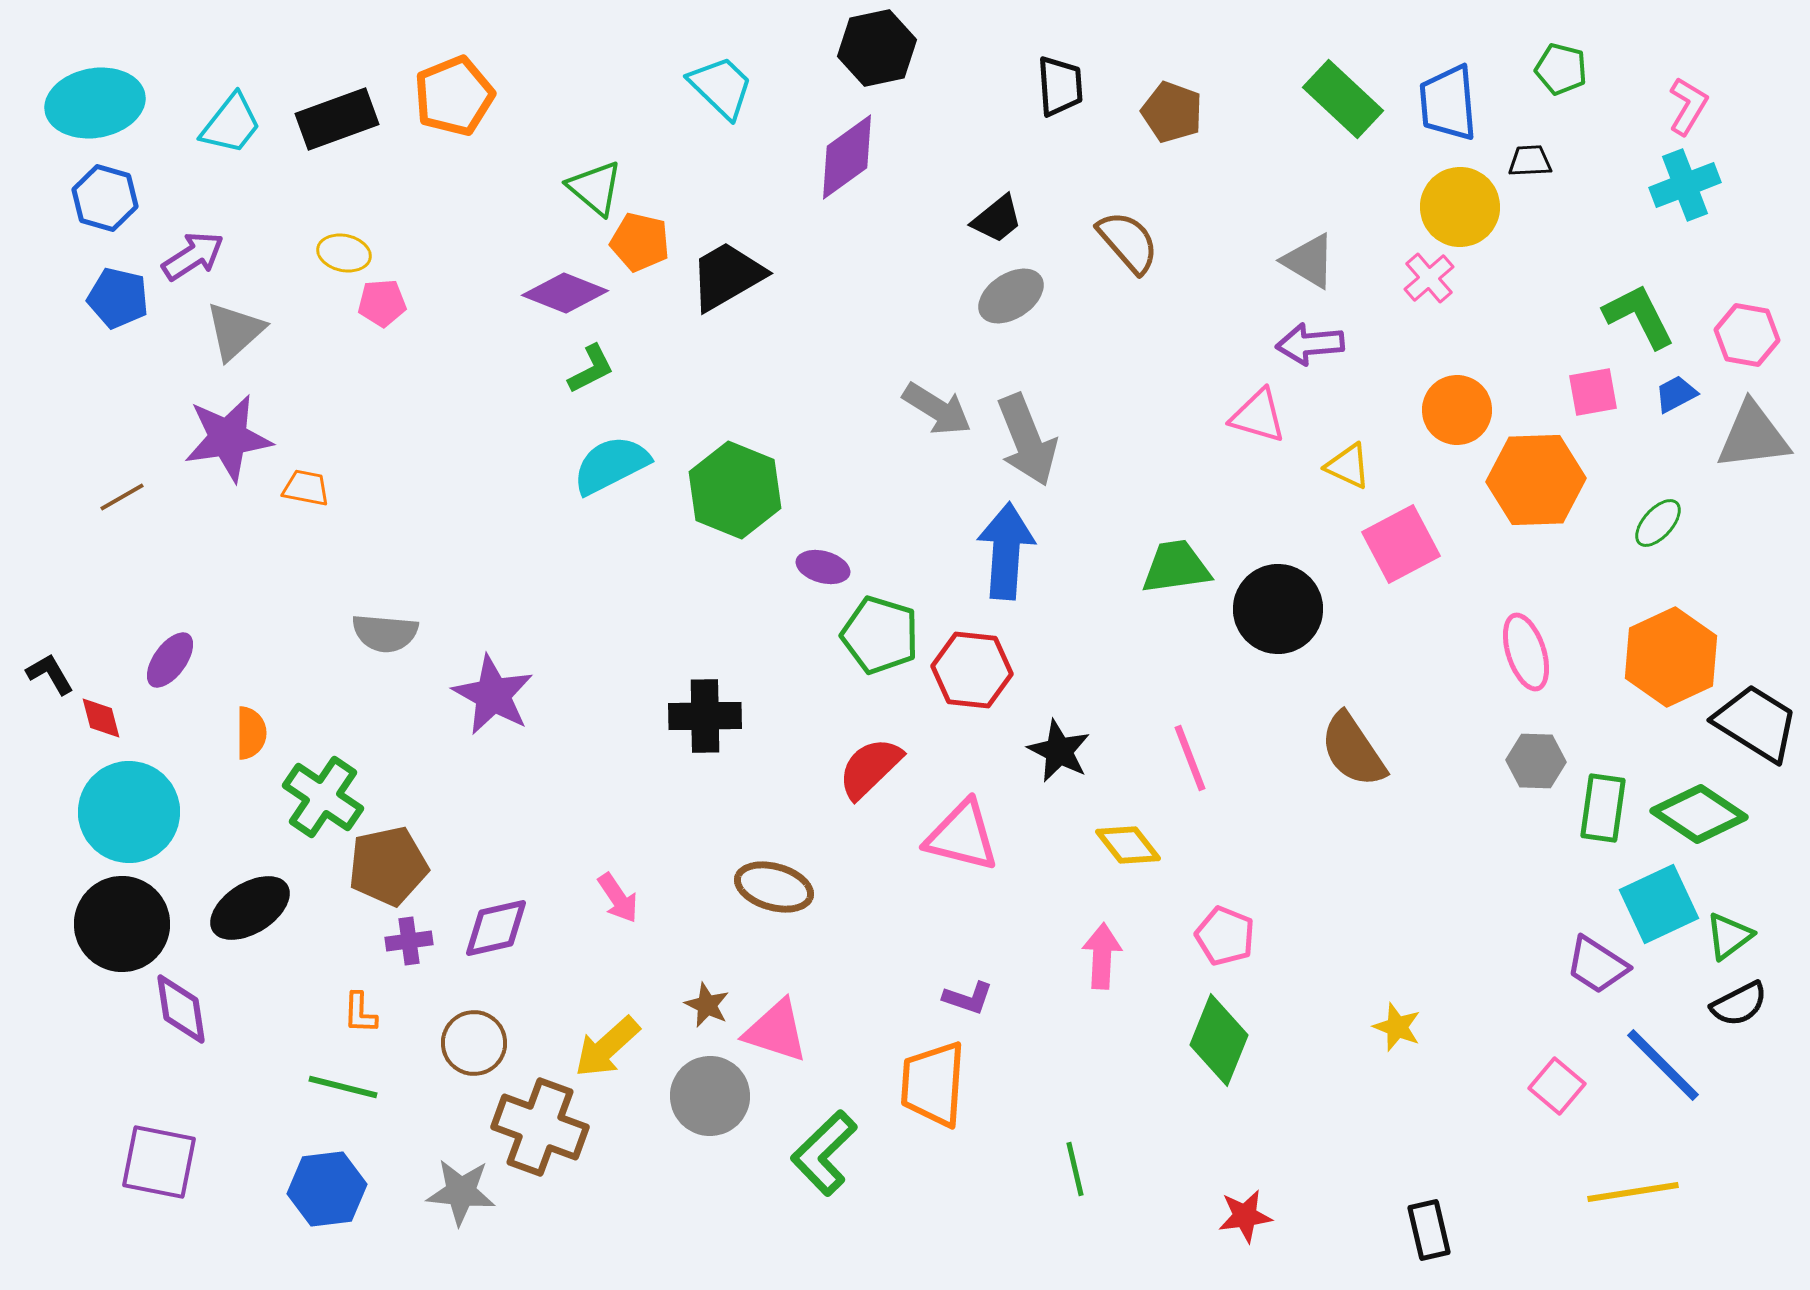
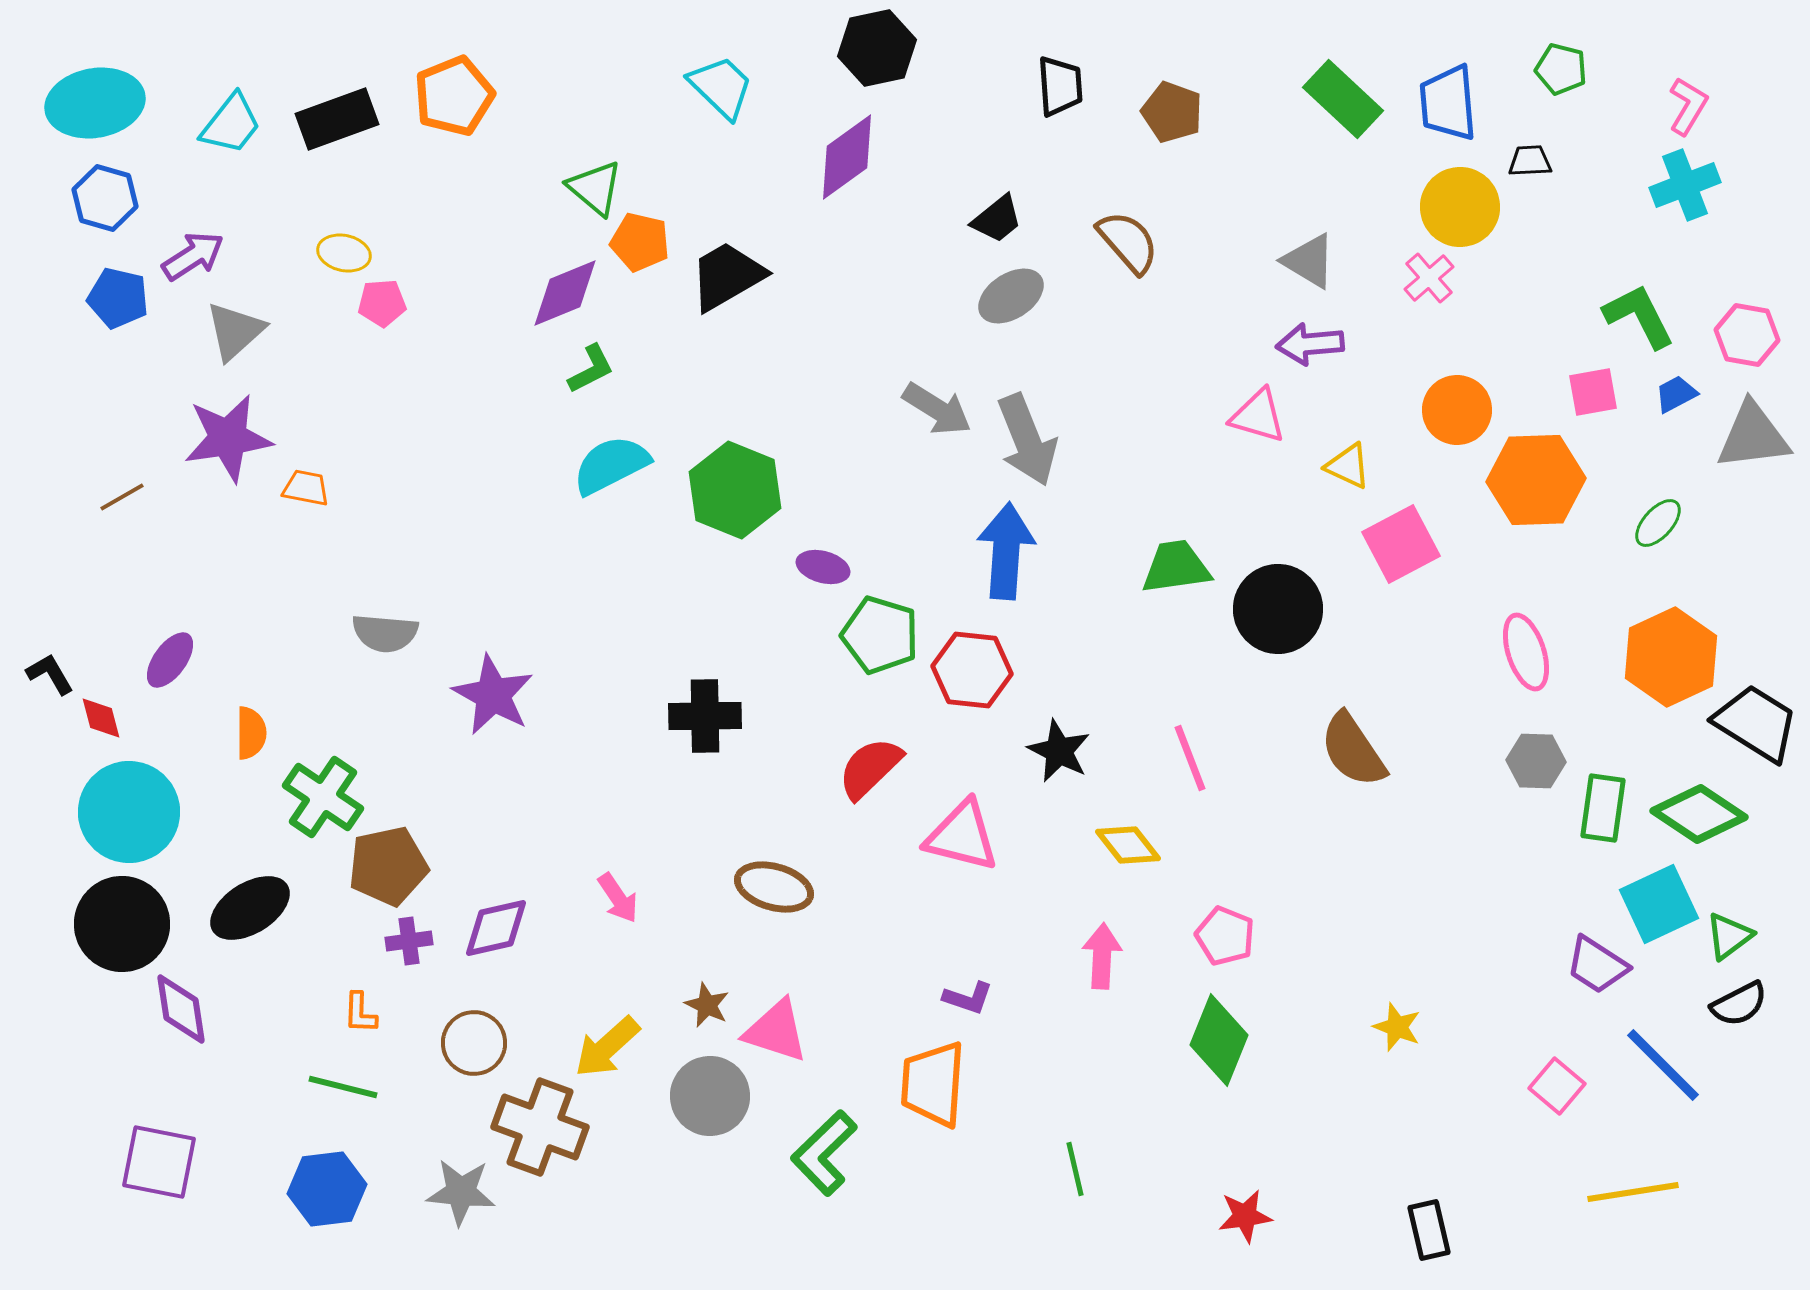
purple diamond at (565, 293): rotated 44 degrees counterclockwise
